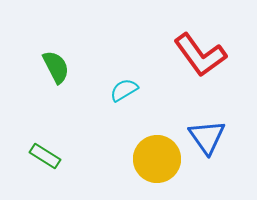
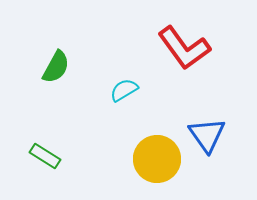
red L-shape: moved 16 px left, 7 px up
green semicircle: rotated 56 degrees clockwise
blue triangle: moved 2 px up
